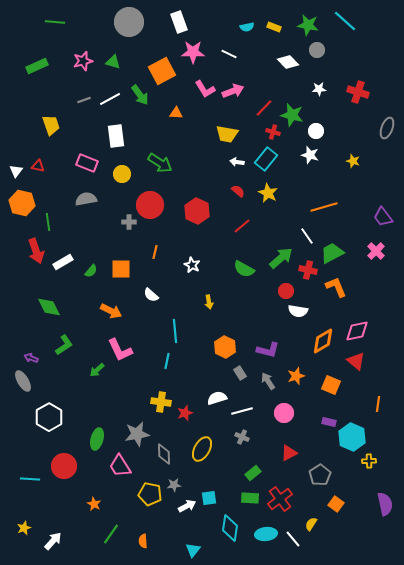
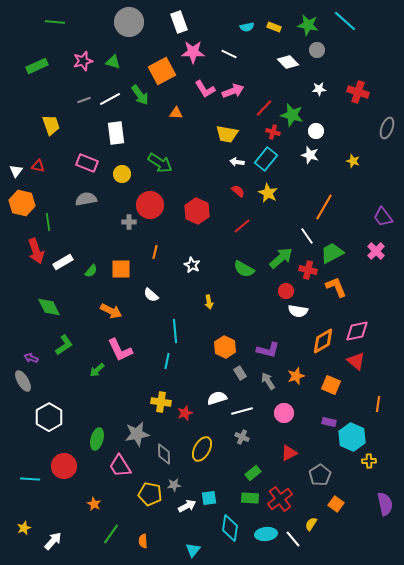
white rectangle at (116, 136): moved 3 px up
orange line at (324, 207): rotated 44 degrees counterclockwise
